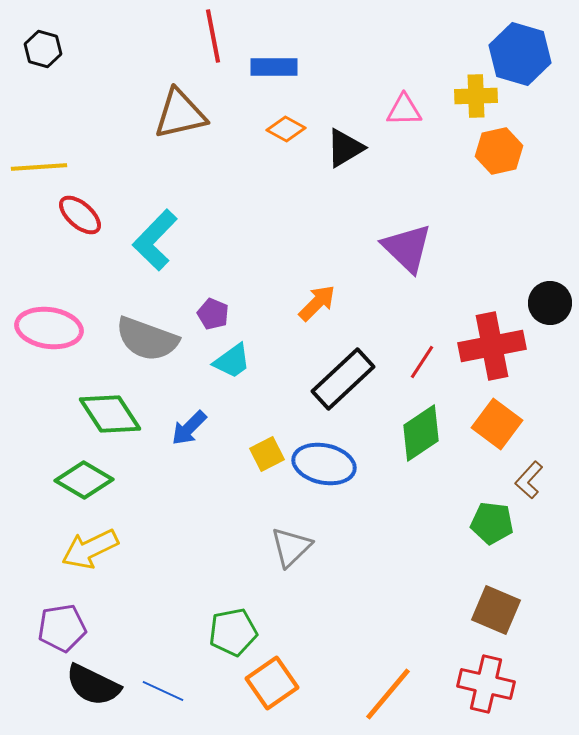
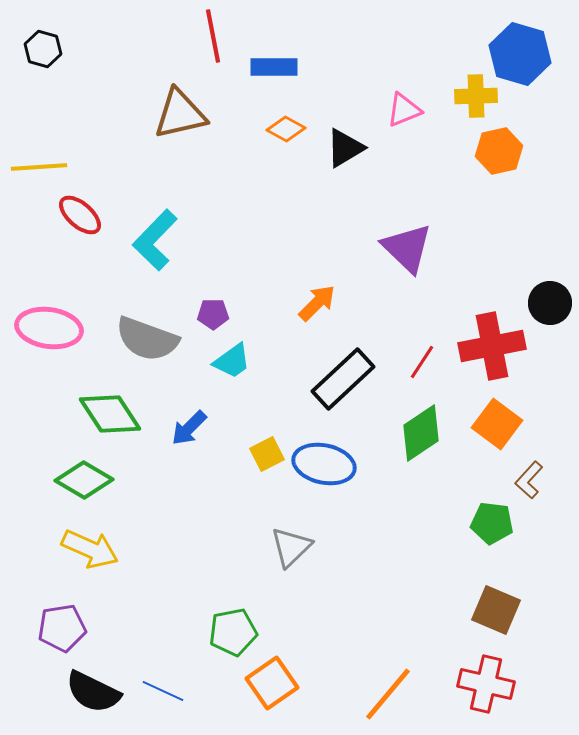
pink triangle at (404, 110): rotated 21 degrees counterclockwise
purple pentagon at (213, 314): rotated 24 degrees counterclockwise
yellow arrow at (90, 549): rotated 130 degrees counterclockwise
black semicircle at (93, 685): moved 7 px down
